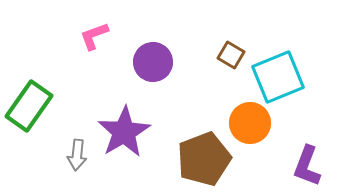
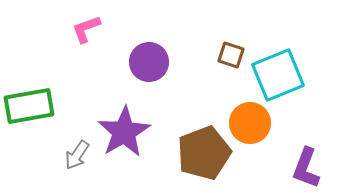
pink L-shape: moved 8 px left, 7 px up
brown square: rotated 12 degrees counterclockwise
purple circle: moved 4 px left
cyan square: moved 2 px up
green rectangle: rotated 45 degrees clockwise
gray arrow: rotated 28 degrees clockwise
brown pentagon: moved 6 px up
purple L-shape: moved 1 px left, 2 px down
